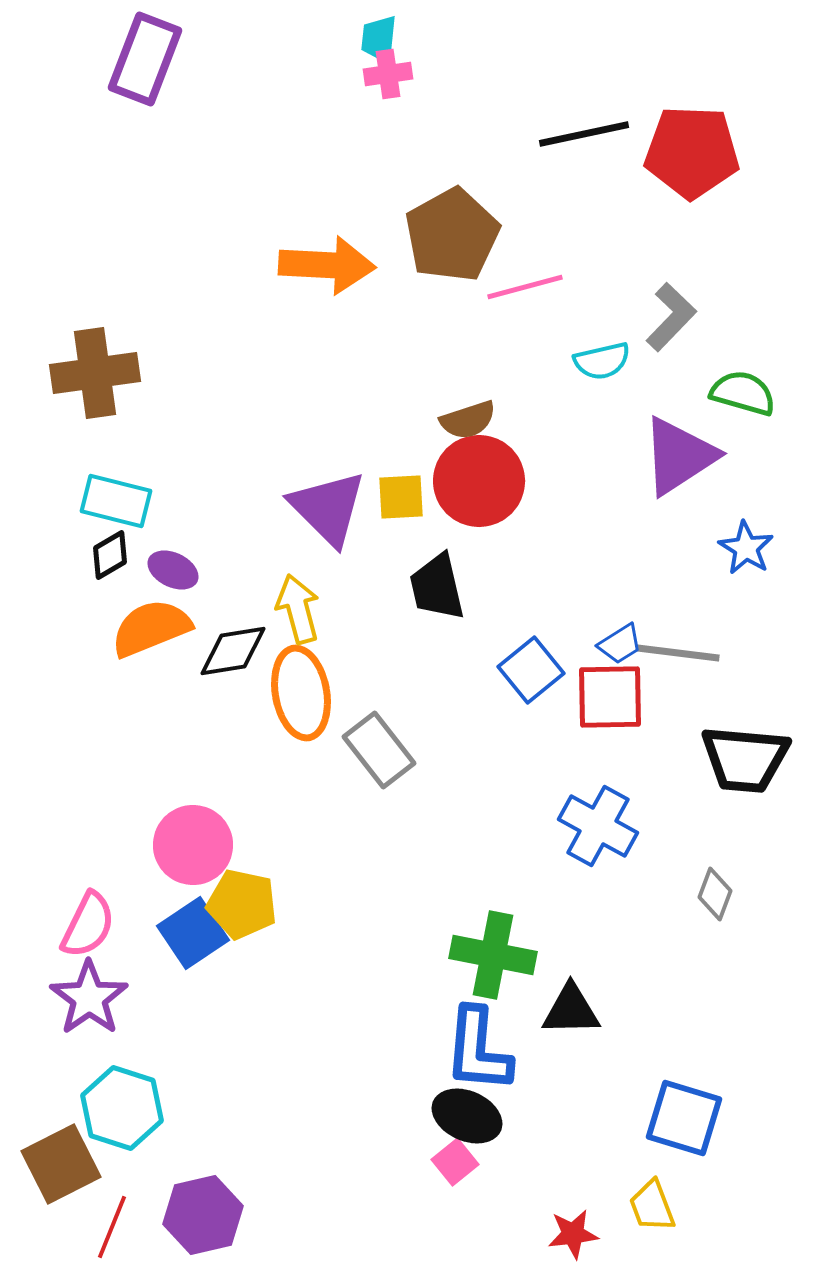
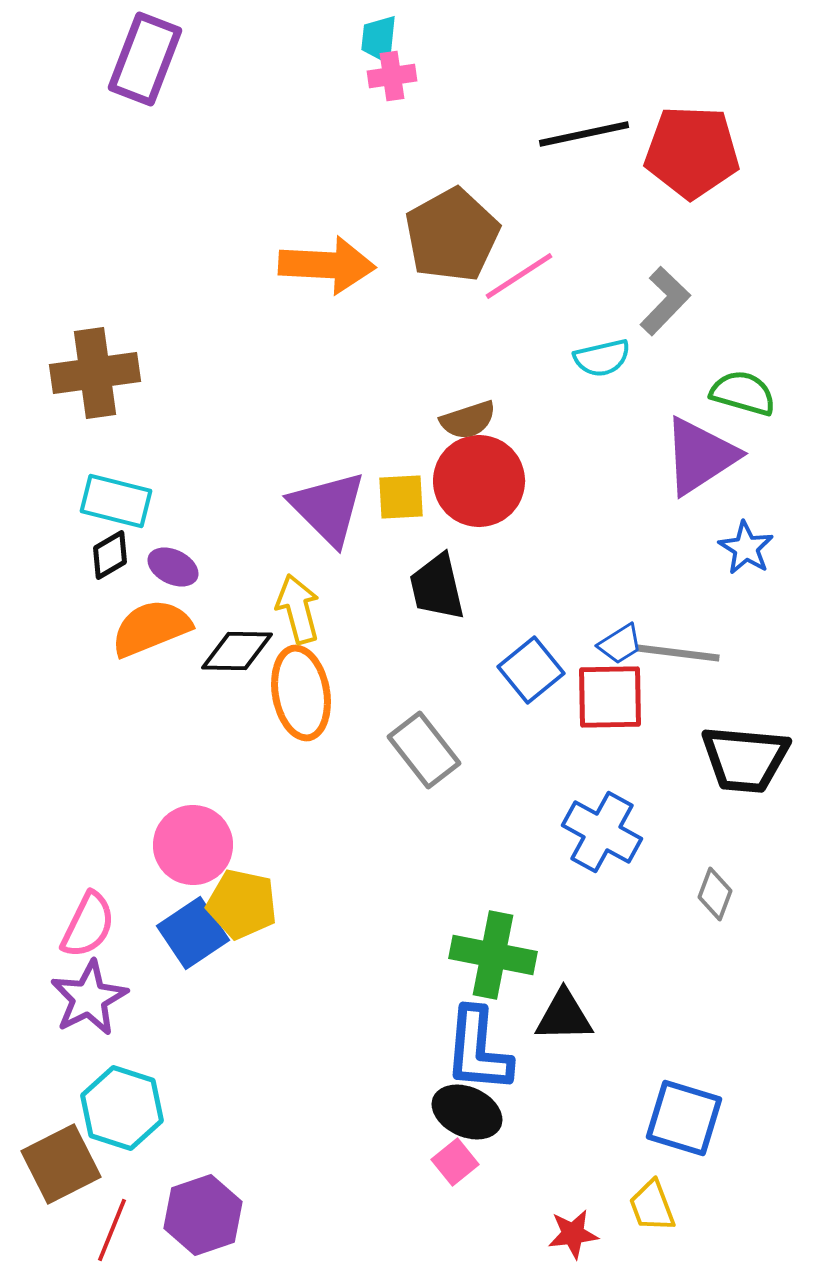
pink cross at (388, 74): moved 4 px right, 2 px down
pink line at (525, 287): moved 6 px left, 11 px up; rotated 18 degrees counterclockwise
gray L-shape at (671, 317): moved 6 px left, 16 px up
cyan semicircle at (602, 361): moved 3 px up
purple triangle at (679, 456): moved 21 px right
purple ellipse at (173, 570): moved 3 px up
black diamond at (233, 651): moved 4 px right; rotated 10 degrees clockwise
gray rectangle at (379, 750): moved 45 px right
blue cross at (598, 826): moved 4 px right, 6 px down
purple star at (89, 998): rotated 8 degrees clockwise
black triangle at (571, 1010): moved 7 px left, 6 px down
black ellipse at (467, 1116): moved 4 px up
purple hexagon at (203, 1215): rotated 6 degrees counterclockwise
red line at (112, 1227): moved 3 px down
